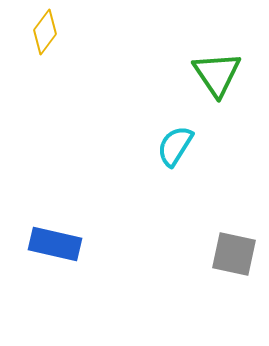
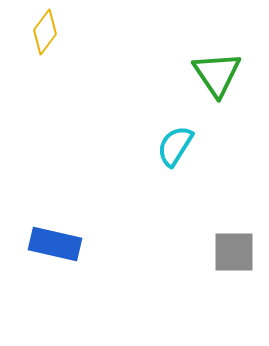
gray square: moved 2 px up; rotated 12 degrees counterclockwise
